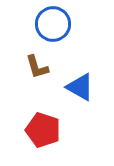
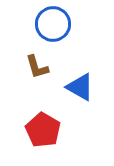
red pentagon: rotated 12 degrees clockwise
